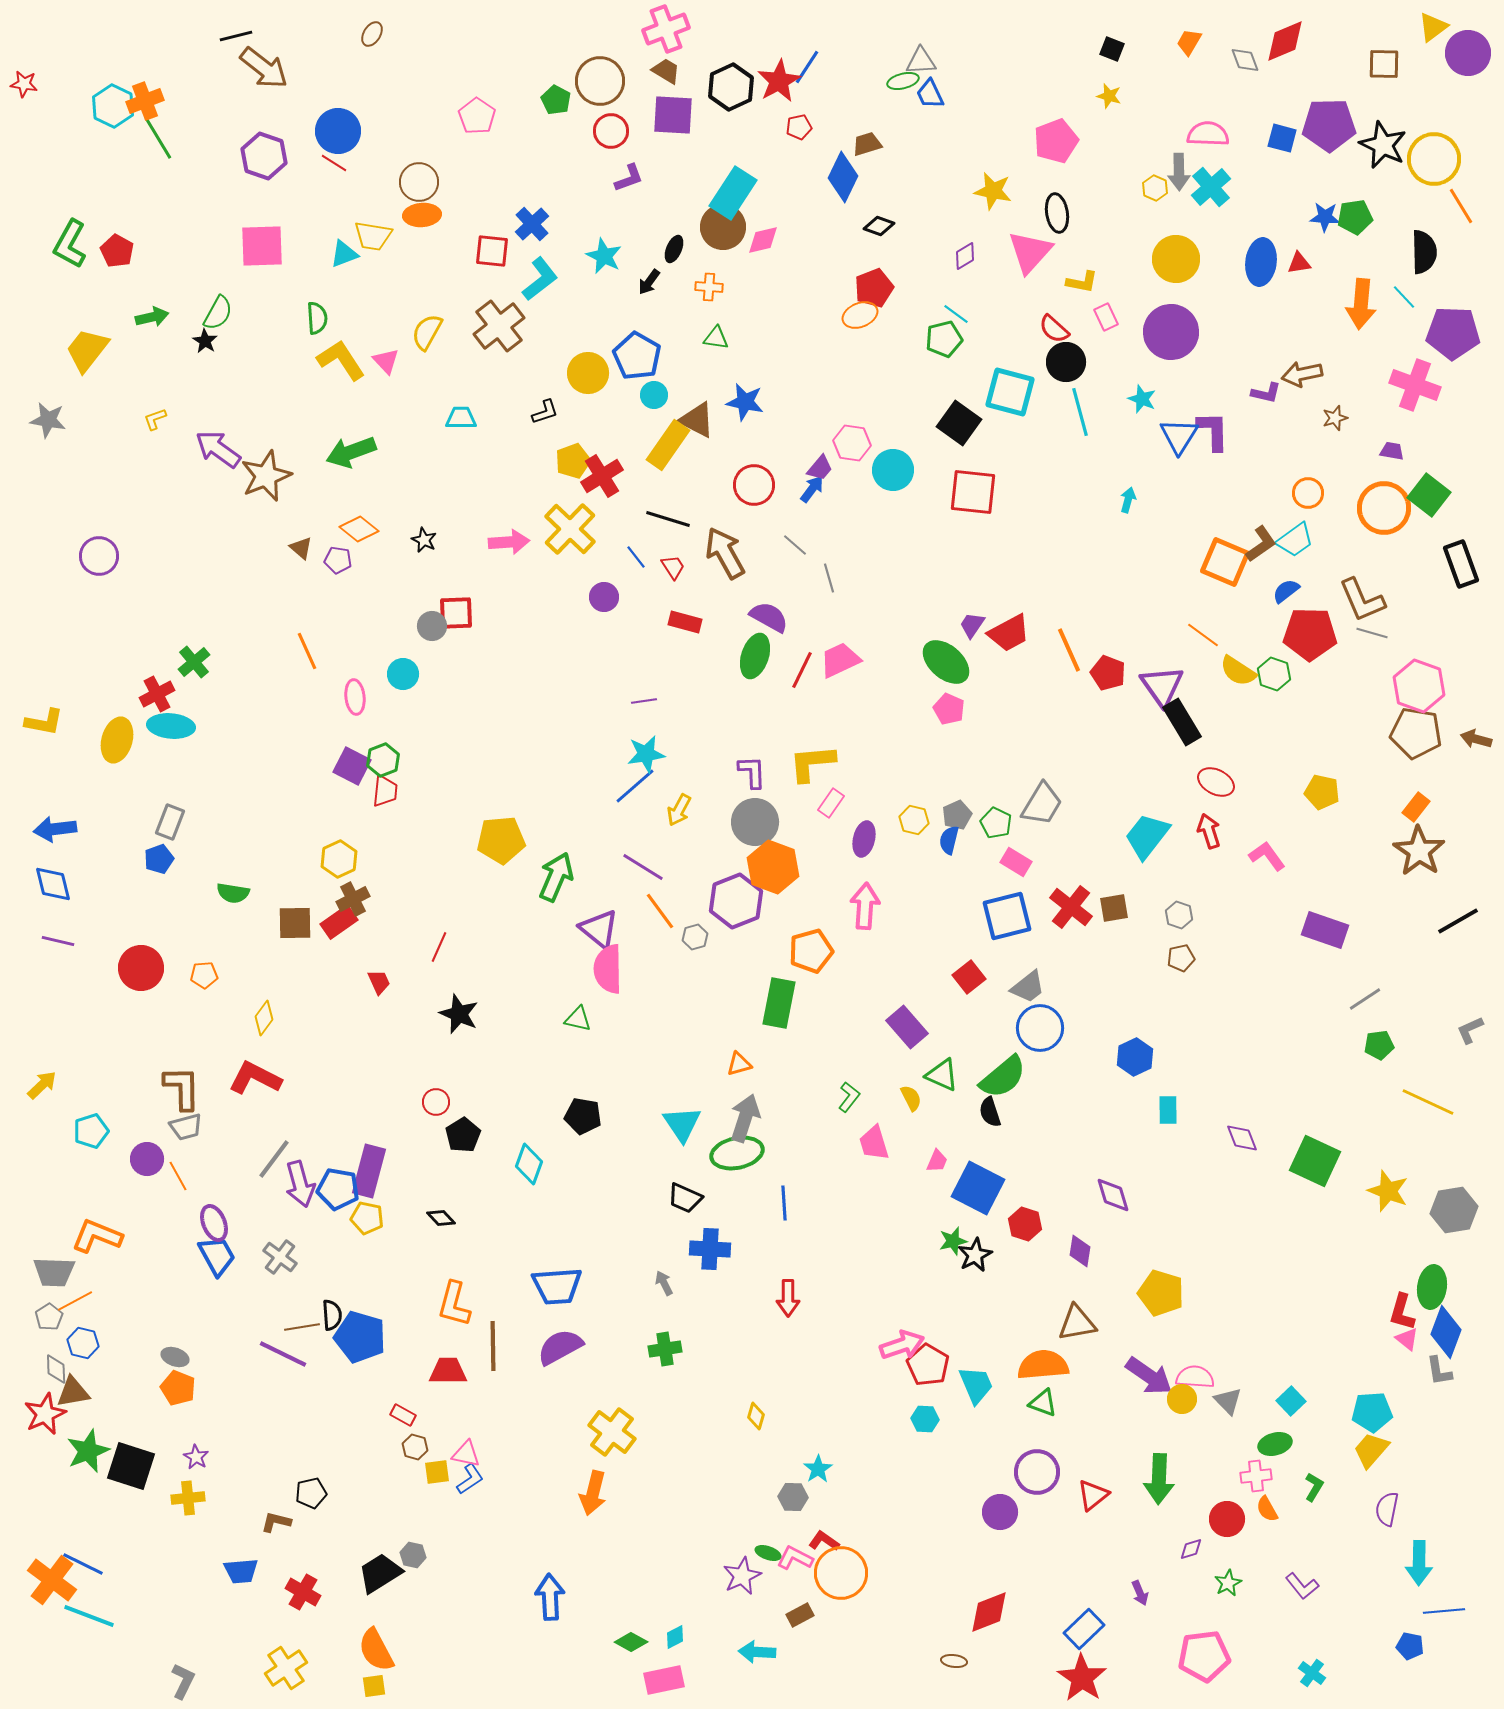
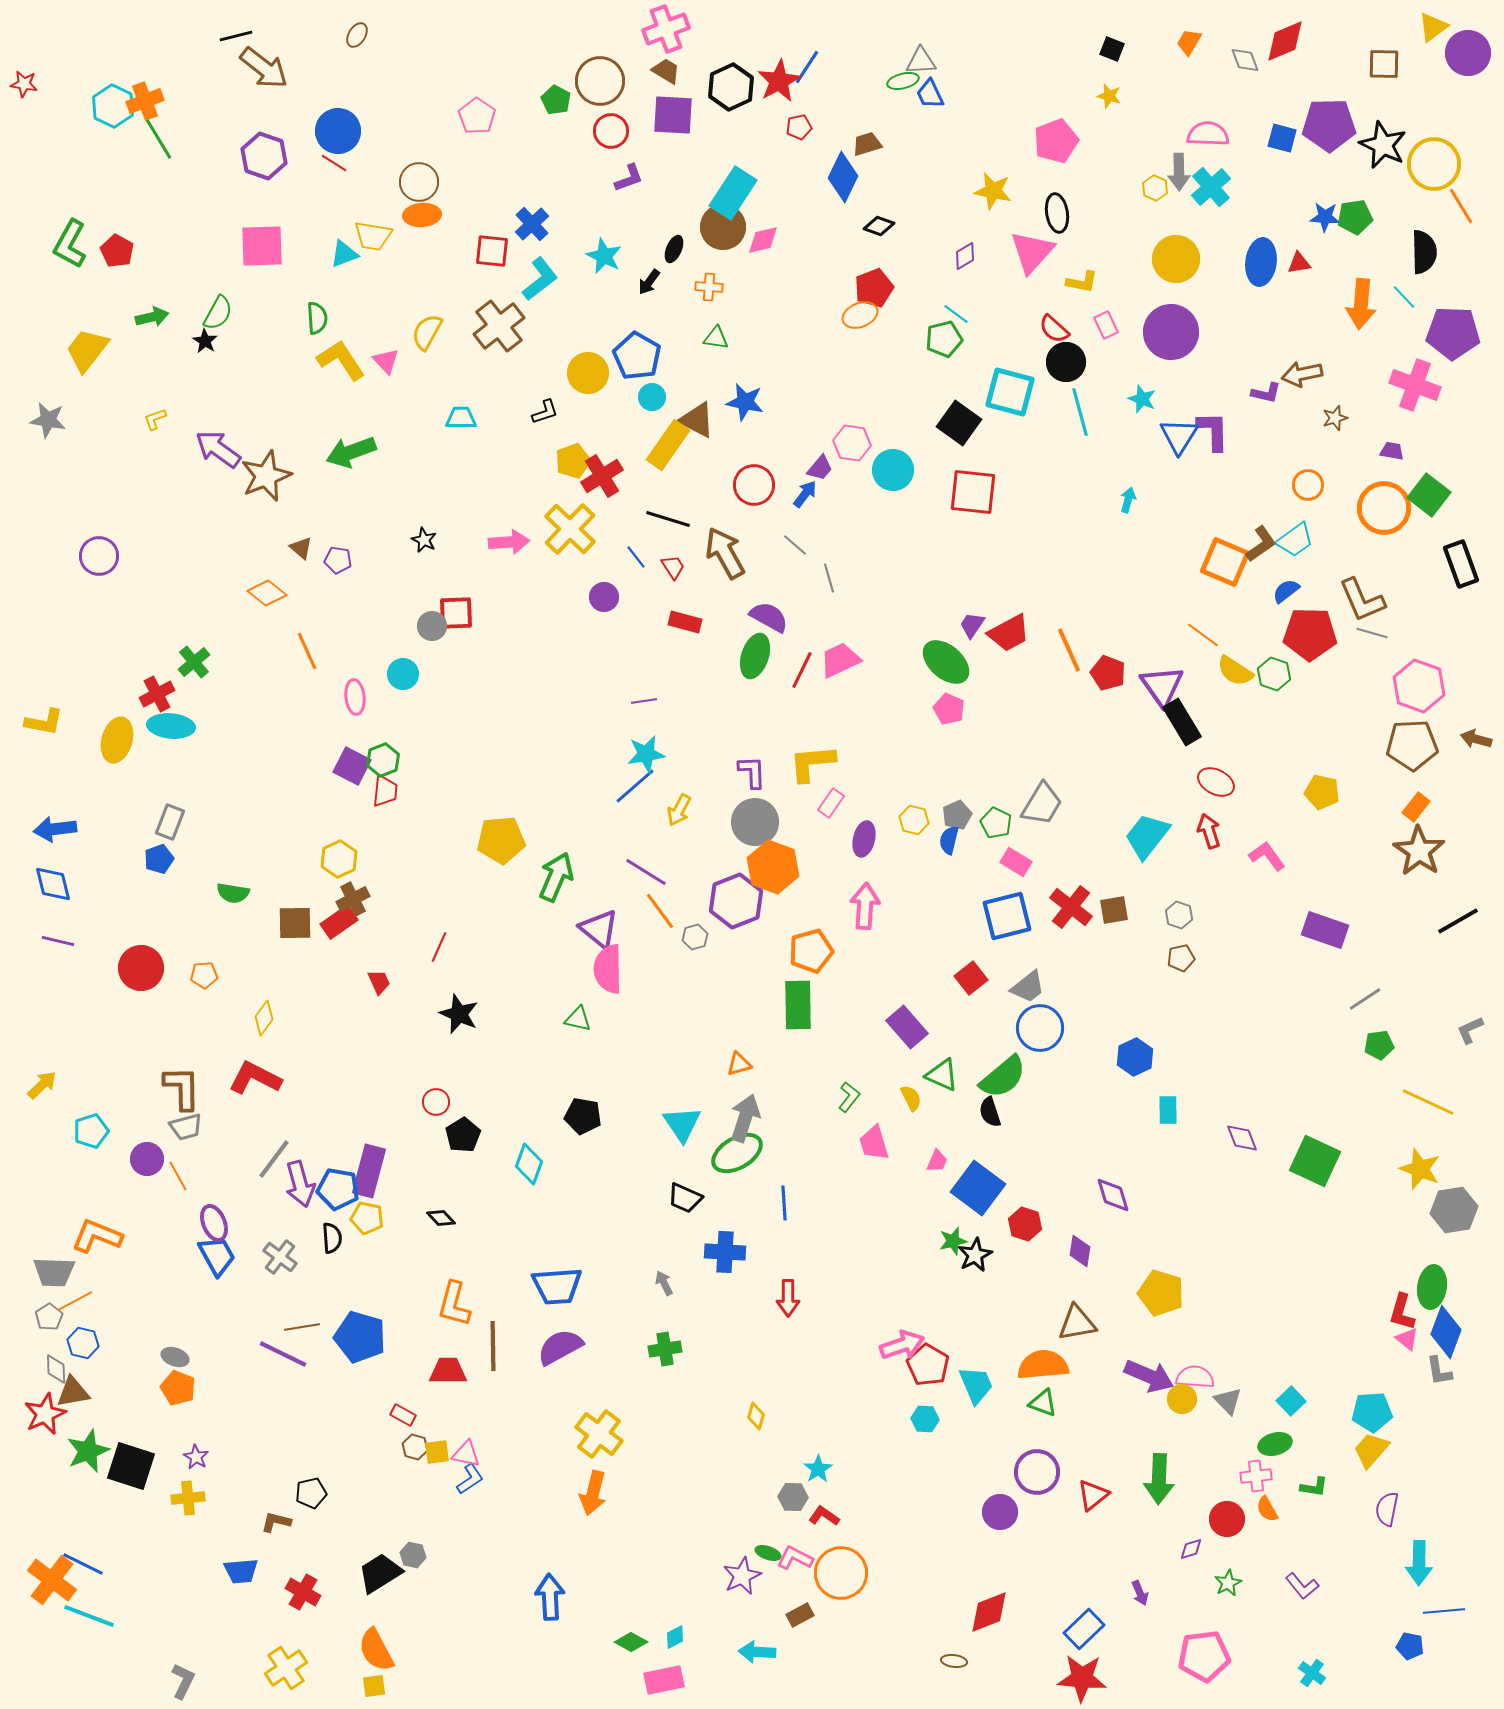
brown ellipse at (372, 34): moved 15 px left, 1 px down
yellow circle at (1434, 159): moved 5 px down
pink triangle at (1030, 252): moved 2 px right
pink rectangle at (1106, 317): moved 8 px down
cyan circle at (654, 395): moved 2 px left, 2 px down
blue arrow at (812, 489): moved 7 px left, 5 px down
orange circle at (1308, 493): moved 8 px up
orange diamond at (359, 529): moved 92 px left, 64 px down
yellow semicircle at (1238, 671): moved 3 px left
brown pentagon at (1416, 733): moved 4 px left, 12 px down; rotated 12 degrees counterclockwise
purple line at (643, 867): moved 3 px right, 5 px down
brown square at (1114, 908): moved 2 px down
red square at (969, 977): moved 2 px right, 1 px down
green rectangle at (779, 1003): moved 19 px right, 2 px down; rotated 12 degrees counterclockwise
green ellipse at (737, 1153): rotated 18 degrees counterclockwise
blue square at (978, 1188): rotated 10 degrees clockwise
yellow star at (1388, 1191): moved 32 px right, 22 px up
blue cross at (710, 1249): moved 15 px right, 3 px down
black semicircle at (332, 1315): moved 77 px up
purple arrow at (1149, 1376): rotated 12 degrees counterclockwise
yellow cross at (612, 1432): moved 13 px left, 2 px down
yellow square at (437, 1472): moved 20 px up
green L-shape at (1314, 1487): rotated 68 degrees clockwise
red L-shape at (824, 1541): moved 25 px up
red star at (1082, 1678): rotated 30 degrees counterclockwise
